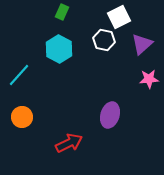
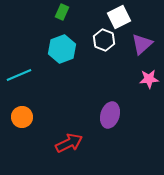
white hexagon: rotated 10 degrees clockwise
cyan hexagon: moved 3 px right; rotated 12 degrees clockwise
cyan line: rotated 25 degrees clockwise
